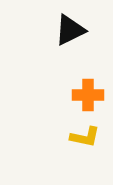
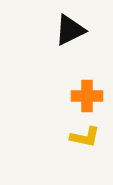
orange cross: moved 1 px left, 1 px down
